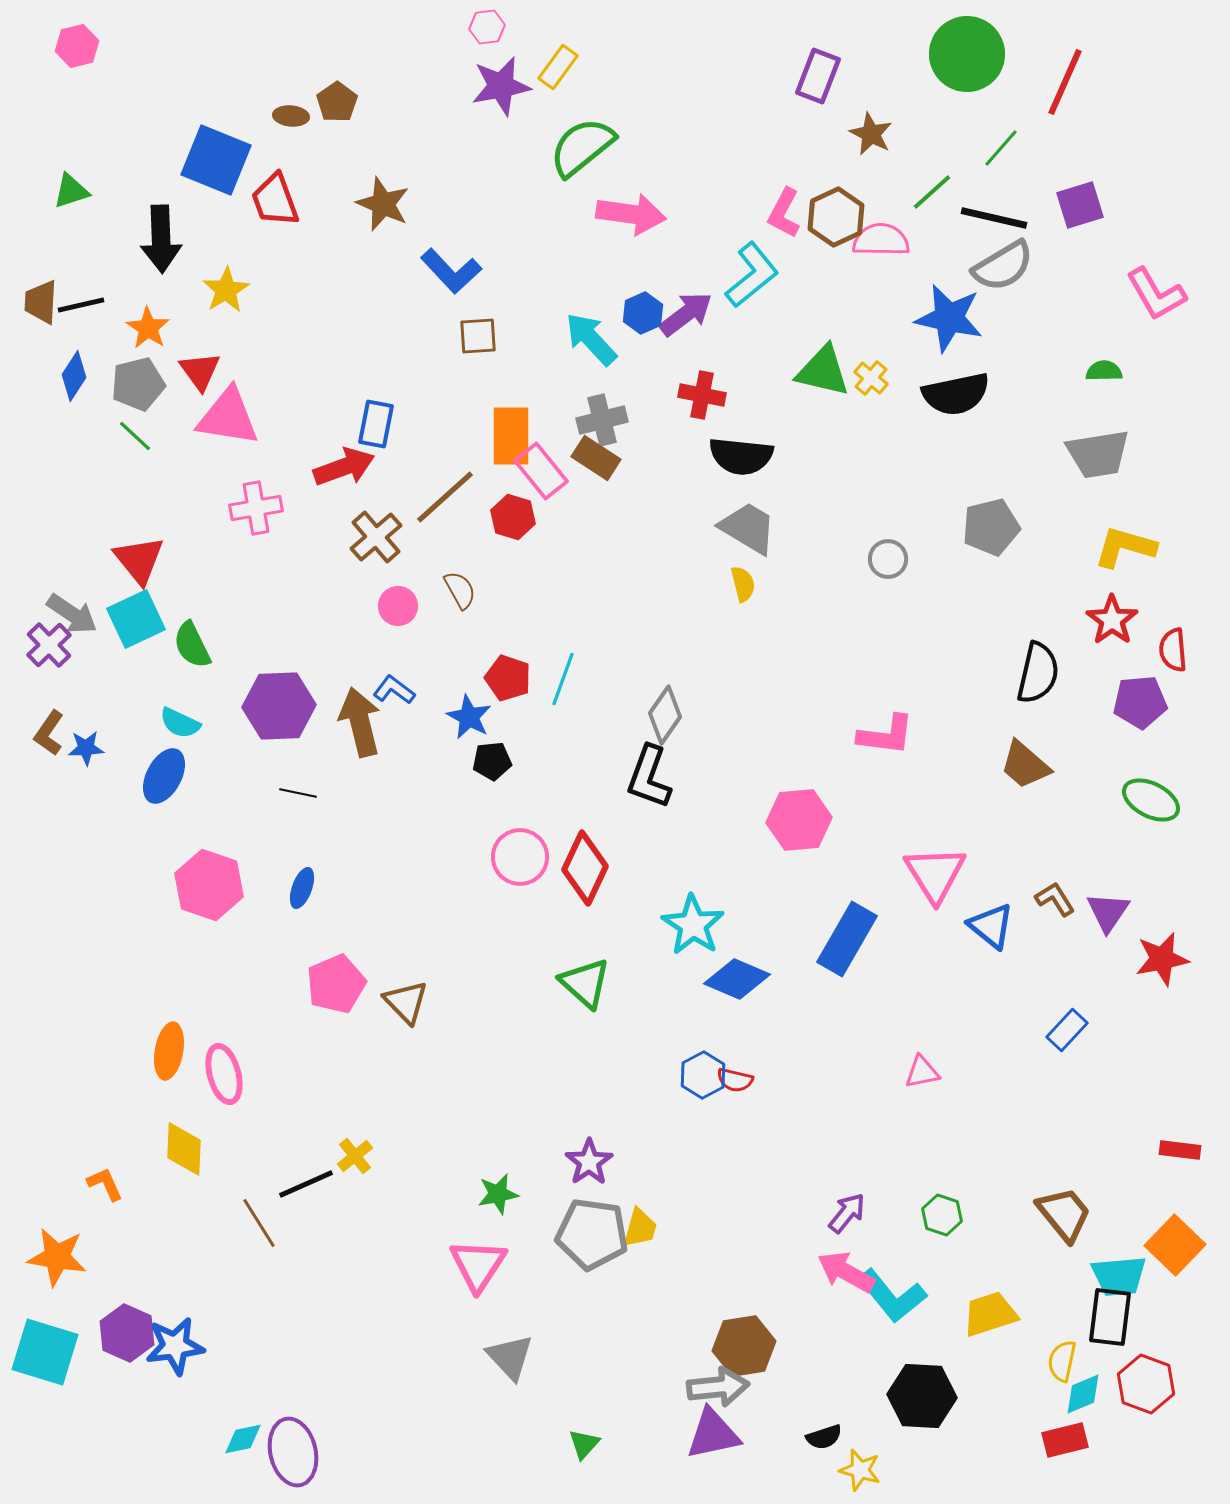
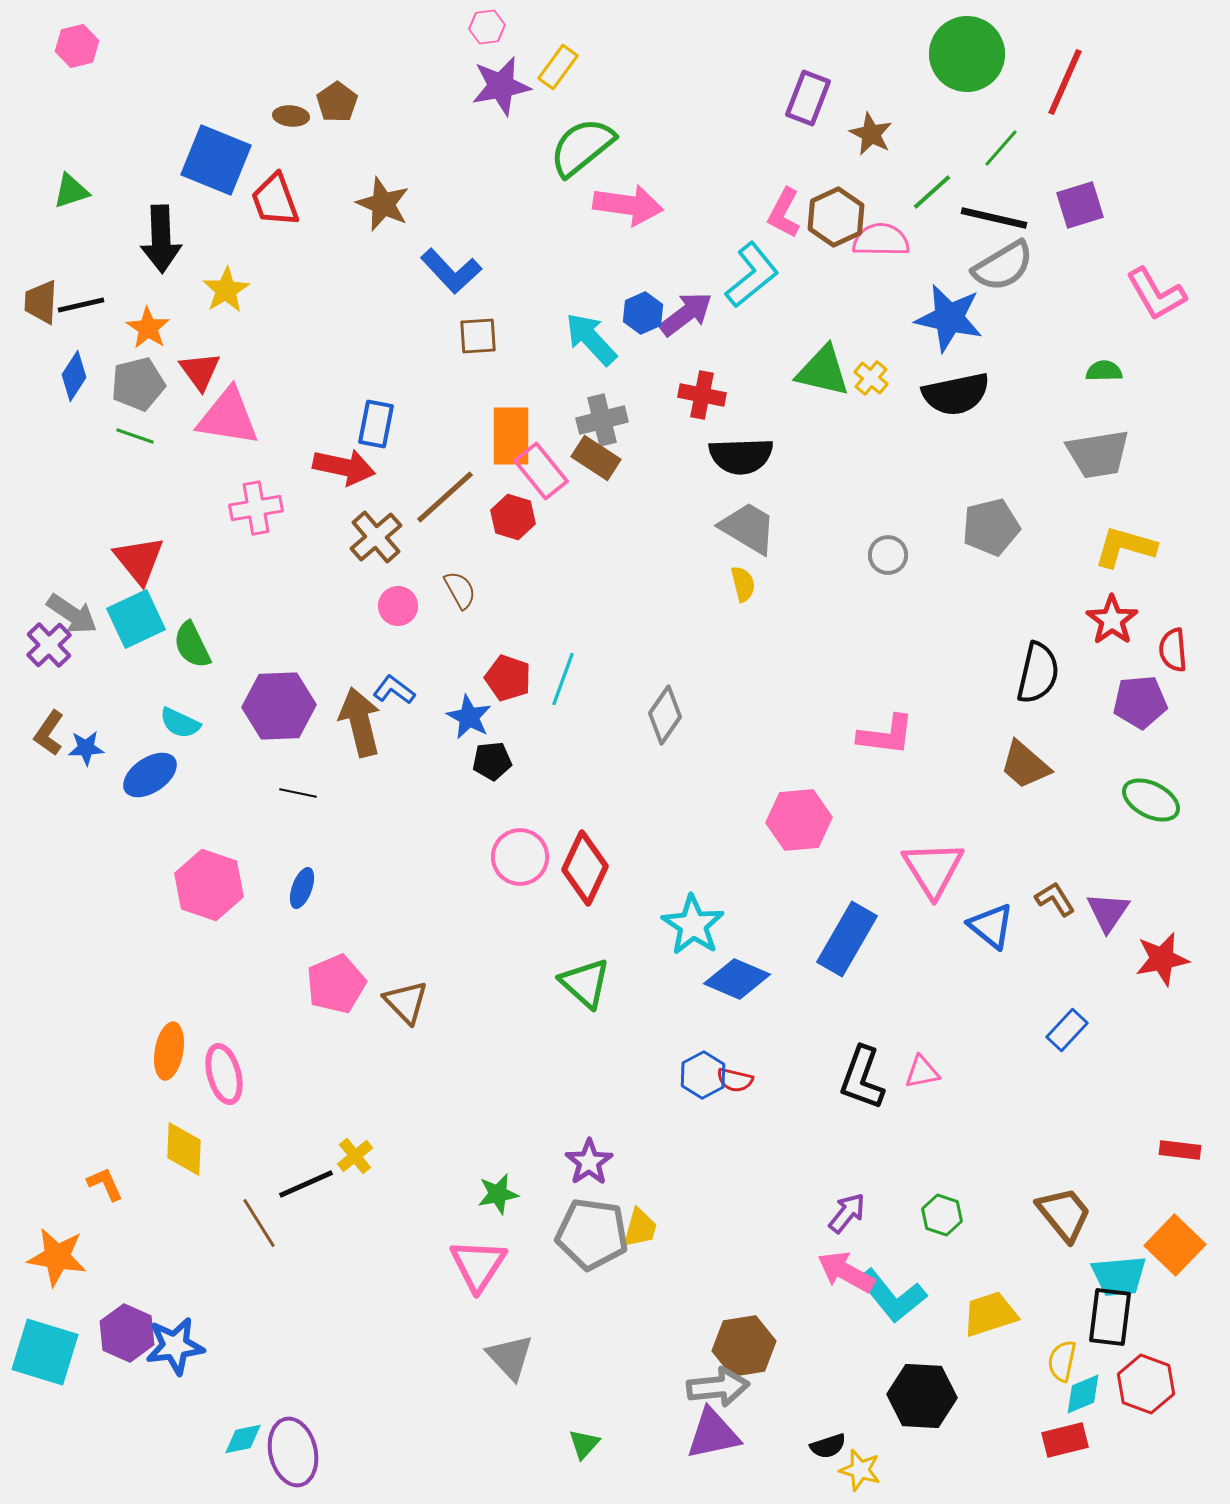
purple rectangle at (818, 76): moved 10 px left, 22 px down
pink arrow at (631, 214): moved 3 px left, 9 px up
green line at (135, 436): rotated 24 degrees counterclockwise
black semicircle at (741, 456): rotated 8 degrees counterclockwise
red arrow at (344, 467): rotated 32 degrees clockwise
gray circle at (888, 559): moved 4 px up
blue ellipse at (164, 776): moved 14 px left, 1 px up; rotated 28 degrees clockwise
black L-shape at (649, 777): moved 213 px right, 301 px down
pink triangle at (935, 874): moved 2 px left, 5 px up
black semicircle at (824, 1437): moved 4 px right, 9 px down
